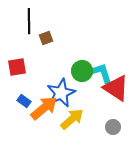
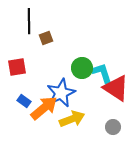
green circle: moved 3 px up
yellow arrow: rotated 20 degrees clockwise
